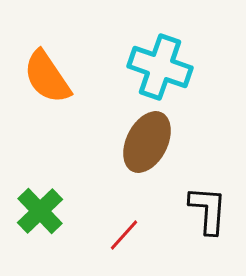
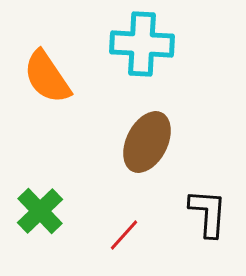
cyan cross: moved 18 px left, 23 px up; rotated 16 degrees counterclockwise
black L-shape: moved 3 px down
